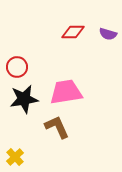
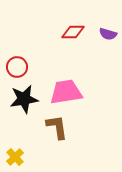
brown L-shape: rotated 16 degrees clockwise
